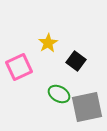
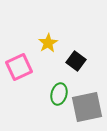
green ellipse: rotated 75 degrees clockwise
